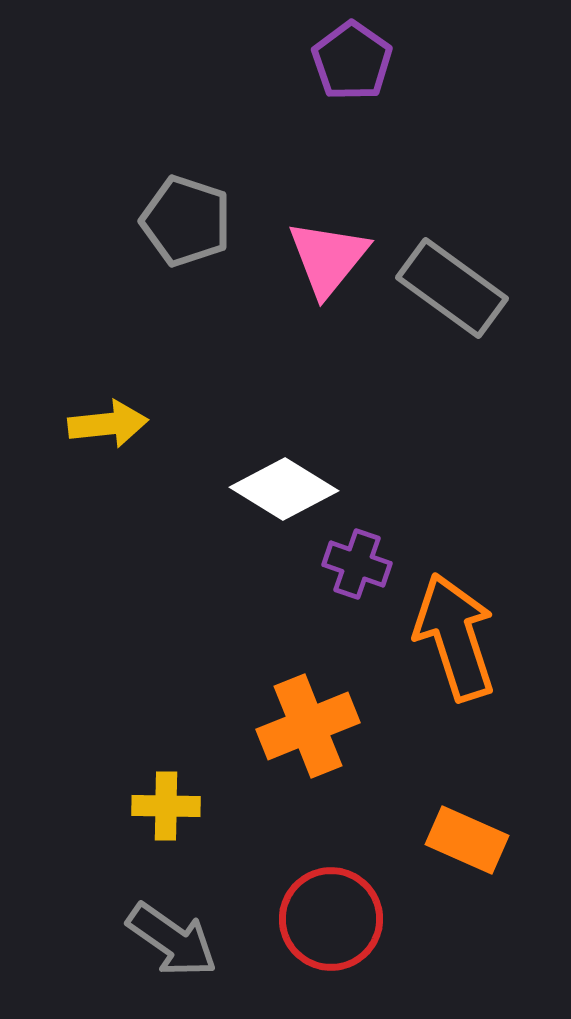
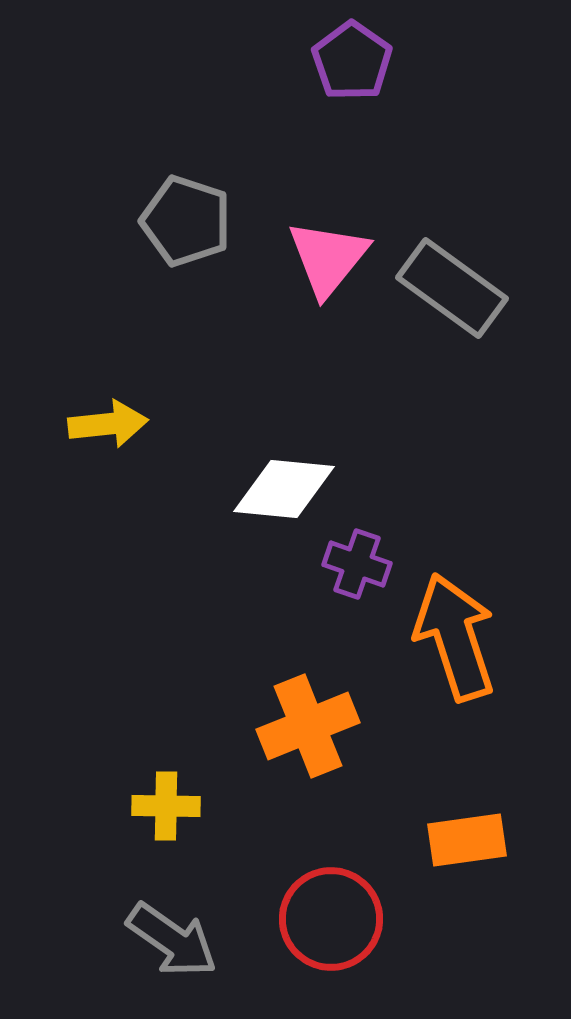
white diamond: rotated 26 degrees counterclockwise
orange rectangle: rotated 32 degrees counterclockwise
